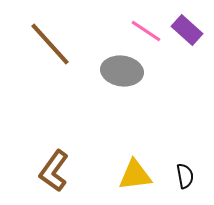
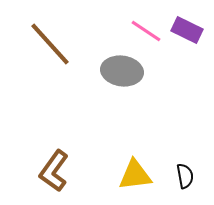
purple rectangle: rotated 16 degrees counterclockwise
